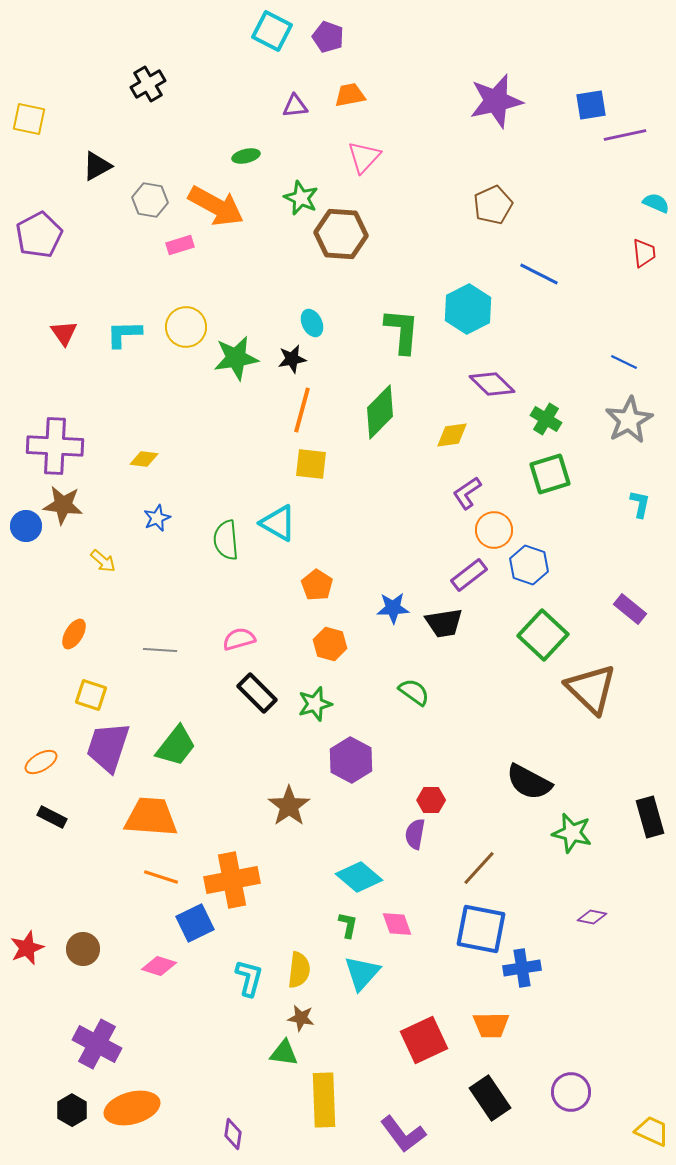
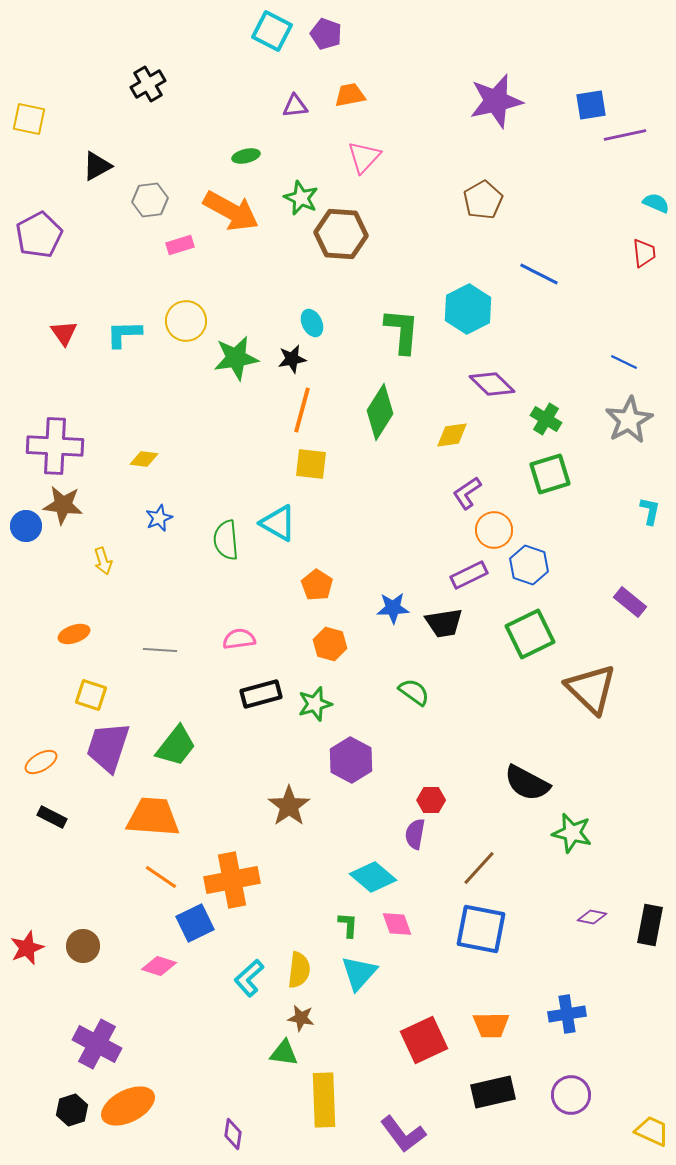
purple pentagon at (328, 37): moved 2 px left, 3 px up
gray hexagon at (150, 200): rotated 16 degrees counterclockwise
brown pentagon at (493, 205): moved 10 px left, 5 px up; rotated 6 degrees counterclockwise
orange arrow at (216, 206): moved 15 px right, 5 px down
yellow circle at (186, 327): moved 6 px up
green diamond at (380, 412): rotated 12 degrees counterclockwise
cyan L-shape at (640, 504): moved 10 px right, 7 px down
blue star at (157, 518): moved 2 px right
yellow arrow at (103, 561): rotated 32 degrees clockwise
purple rectangle at (469, 575): rotated 12 degrees clockwise
purple rectangle at (630, 609): moved 7 px up
orange ellipse at (74, 634): rotated 40 degrees clockwise
green square at (543, 635): moved 13 px left, 1 px up; rotated 21 degrees clockwise
pink semicircle at (239, 639): rotated 8 degrees clockwise
black rectangle at (257, 693): moved 4 px right, 1 px down; rotated 60 degrees counterclockwise
black semicircle at (529, 782): moved 2 px left, 1 px down
orange trapezoid at (151, 817): moved 2 px right
black rectangle at (650, 817): moved 108 px down; rotated 27 degrees clockwise
orange line at (161, 877): rotated 16 degrees clockwise
cyan diamond at (359, 877): moved 14 px right
green L-shape at (348, 925): rotated 8 degrees counterclockwise
brown circle at (83, 949): moved 3 px up
blue cross at (522, 968): moved 45 px right, 46 px down
cyan triangle at (362, 973): moved 3 px left
cyan L-shape at (249, 978): rotated 147 degrees counterclockwise
purple circle at (571, 1092): moved 3 px down
black rectangle at (490, 1098): moved 3 px right, 6 px up; rotated 69 degrees counterclockwise
orange ellipse at (132, 1108): moved 4 px left, 2 px up; rotated 12 degrees counterclockwise
black hexagon at (72, 1110): rotated 12 degrees clockwise
